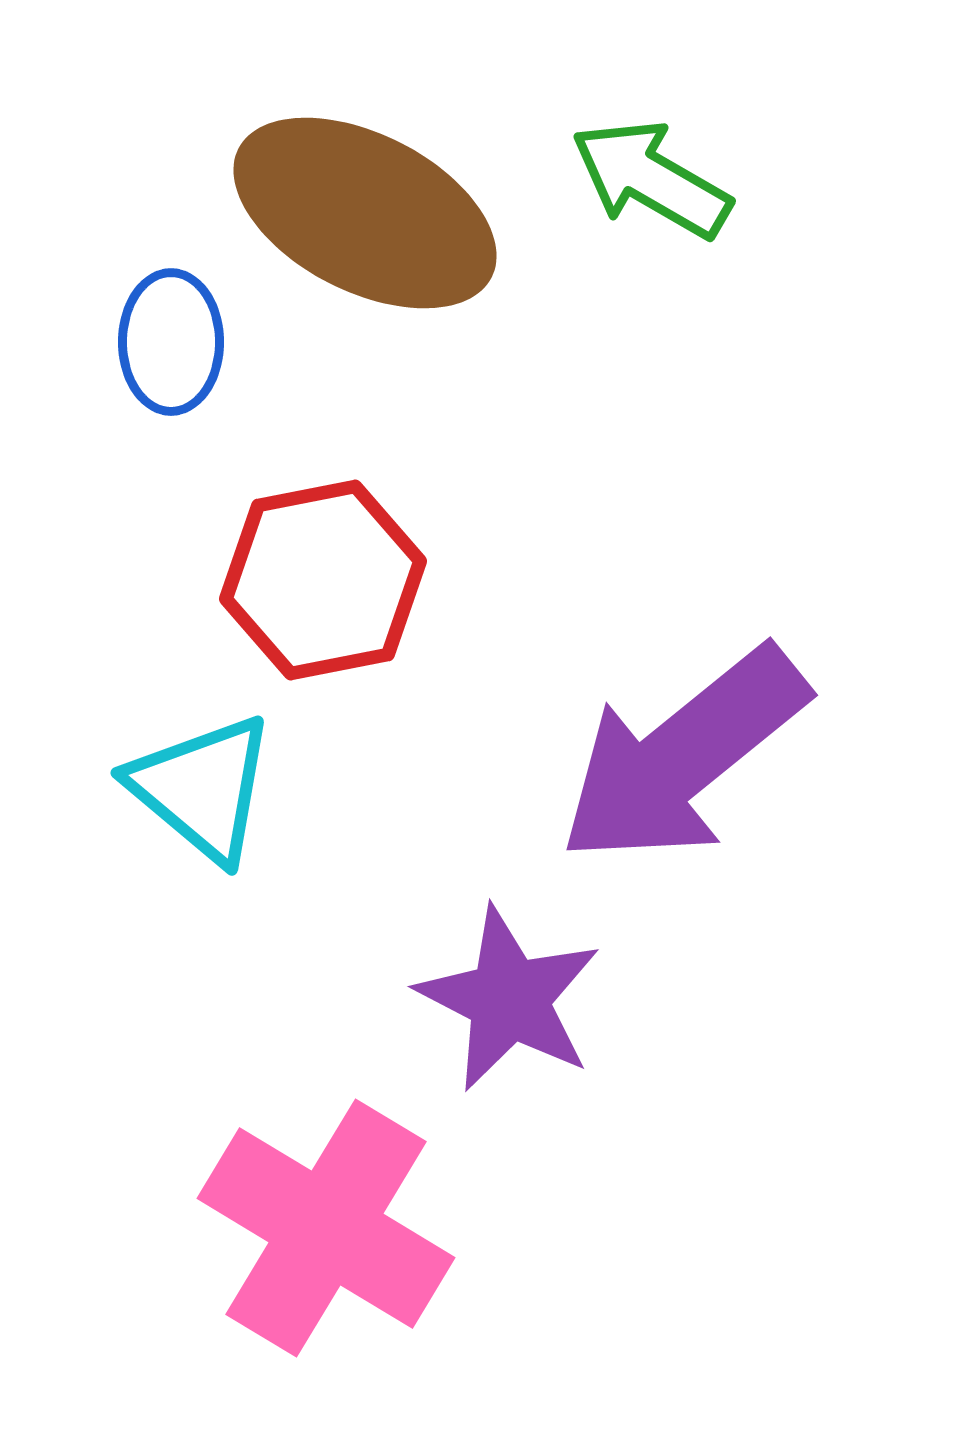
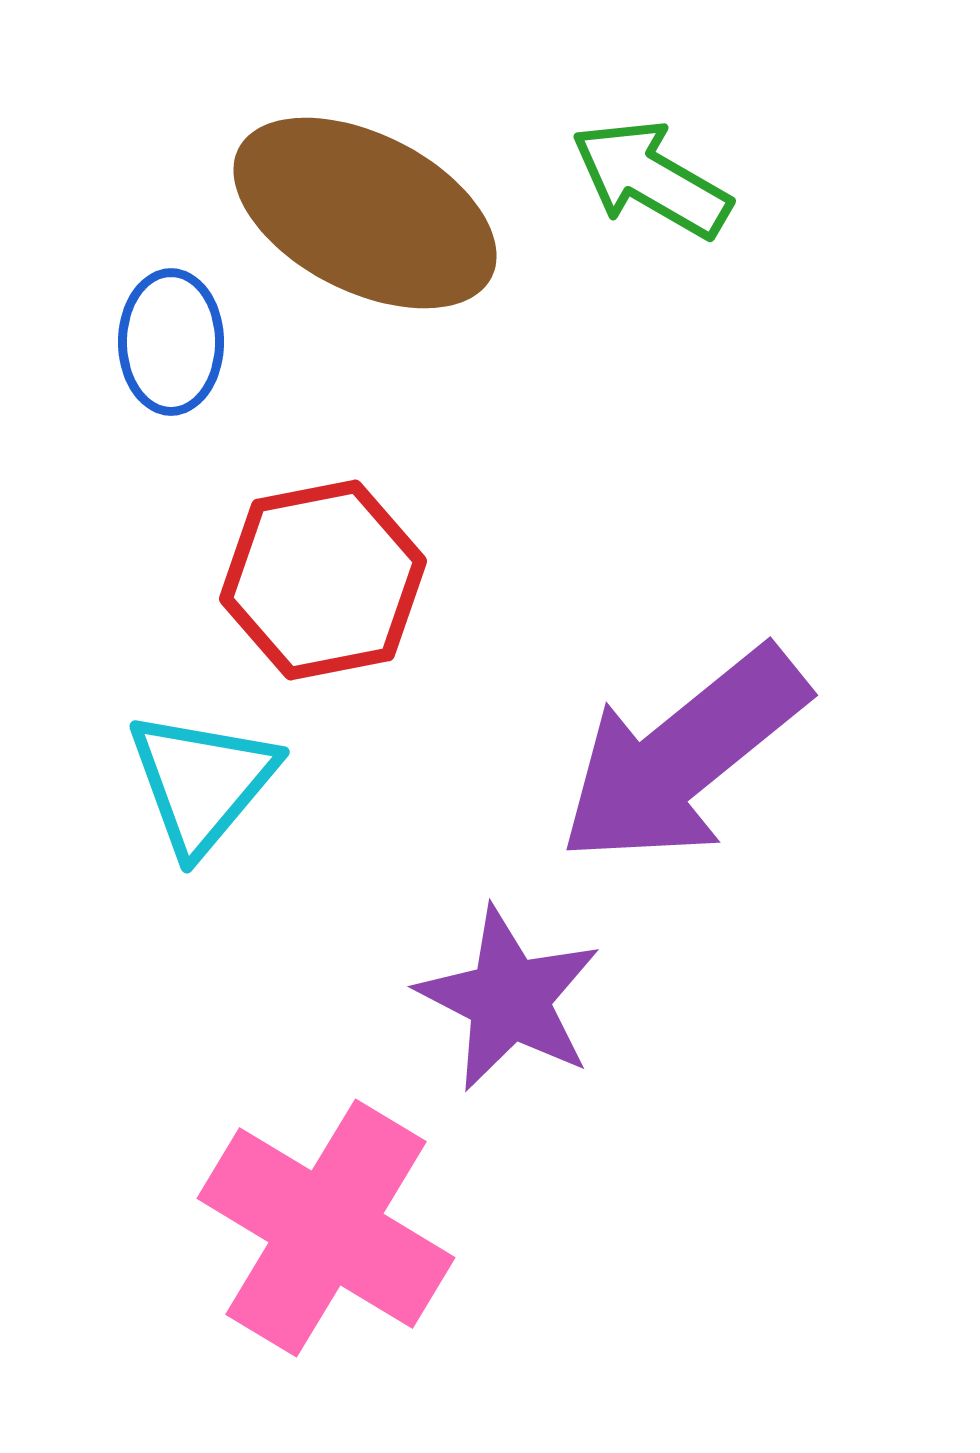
cyan triangle: moved 6 px up; rotated 30 degrees clockwise
